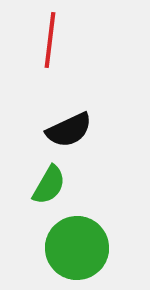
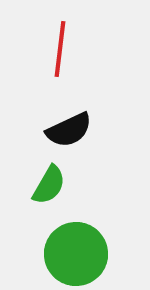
red line: moved 10 px right, 9 px down
green circle: moved 1 px left, 6 px down
